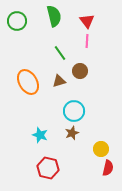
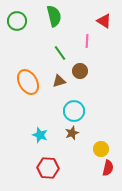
red triangle: moved 17 px right; rotated 21 degrees counterclockwise
red hexagon: rotated 10 degrees counterclockwise
